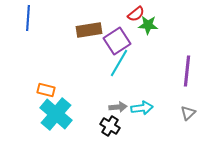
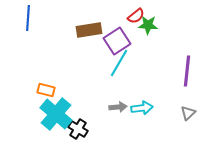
red semicircle: moved 2 px down
black cross: moved 32 px left, 3 px down
